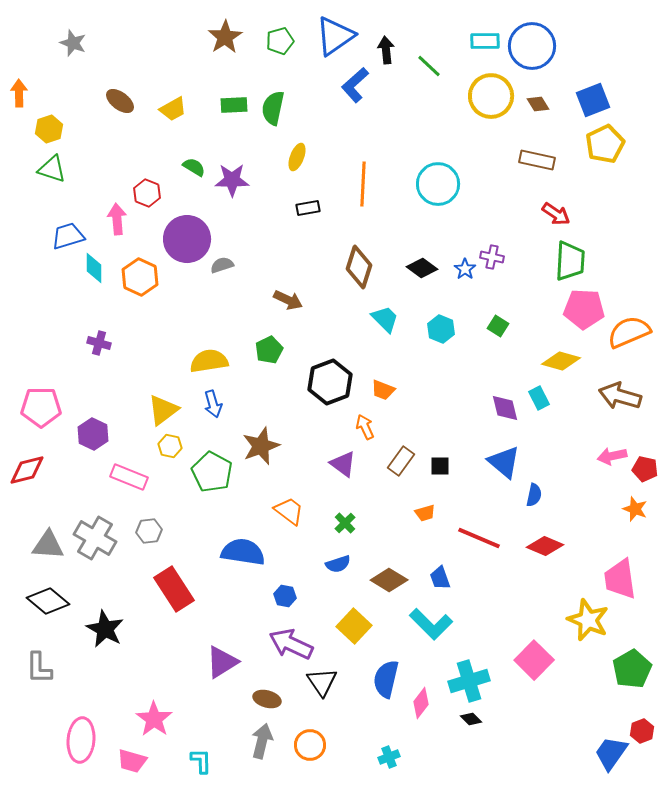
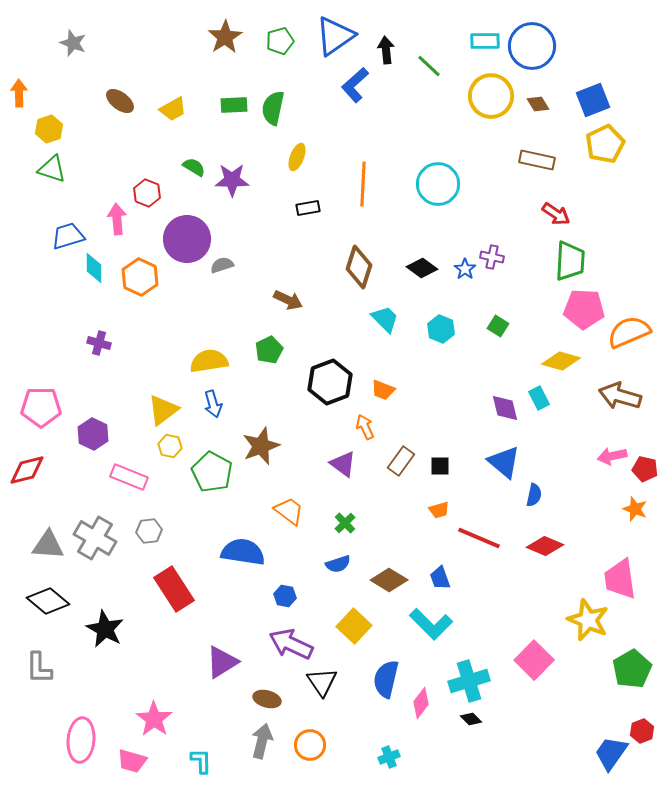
orange trapezoid at (425, 513): moved 14 px right, 3 px up
